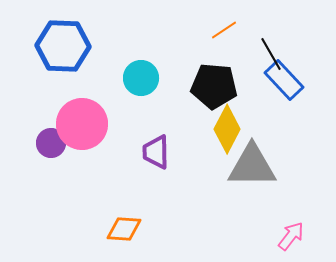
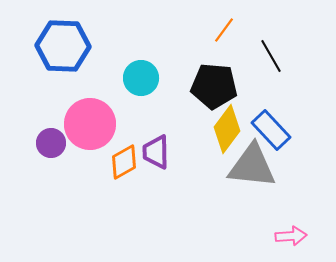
orange line: rotated 20 degrees counterclockwise
black line: moved 2 px down
blue rectangle: moved 13 px left, 50 px down
pink circle: moved 8 px right
yellow diamond: rotated 9 degrees clockwise
gray triangle: rotated 6 degrees clockwise
orange diamond: moved 67 px up; rotated 33 degrees counterclockwise
pink arrow: rotated 48 degrees clockwise
